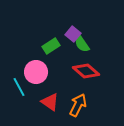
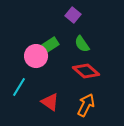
purple square: moved 19 px up
green rectangle: moved 1 px left, 1 px up
pink circle: moved 16 px up
cyan line: rotated 60 degrees clockwise
orange arrow: moved 8 px right
